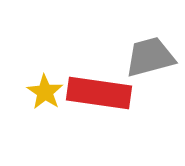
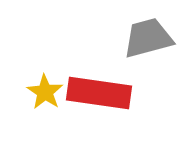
gray trapezoid: moved 2 px left, 19 px up
